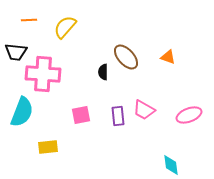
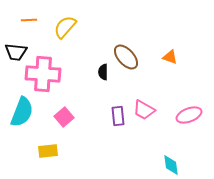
orange triangle: moved 2 px right
pink square: moved 17 px left, 2 px down; rotated 30 degrees counterclockwise
yellow rectangle: moved 4 px down
